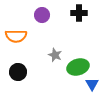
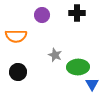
black cross: moved 2 px left
green ellipse: rotated 15 degrees clockwise
